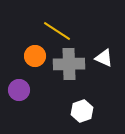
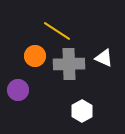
purple circle: moved 1 px left
white hexagon: rotated 10 degrees counterclockwise
